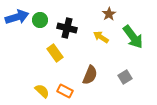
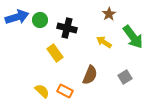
yellow arrow: moved 3 px right, 5 px down
